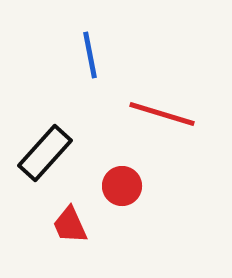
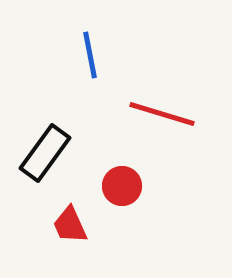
black rectangle: rotated 6 degrees counterclockwise
